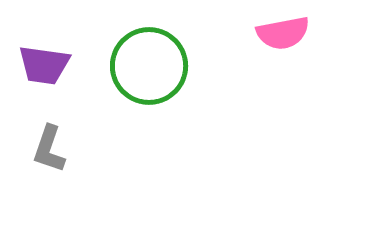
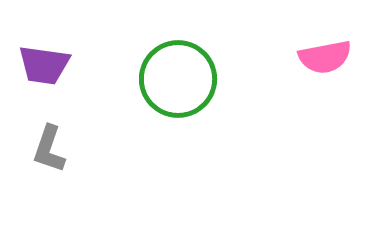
pink semicircle: moved 42 px right, 24 px down
green circle: moved 29 px right, 13 px down
